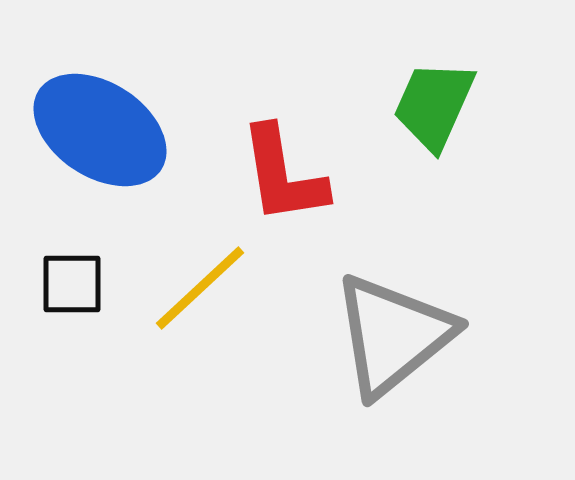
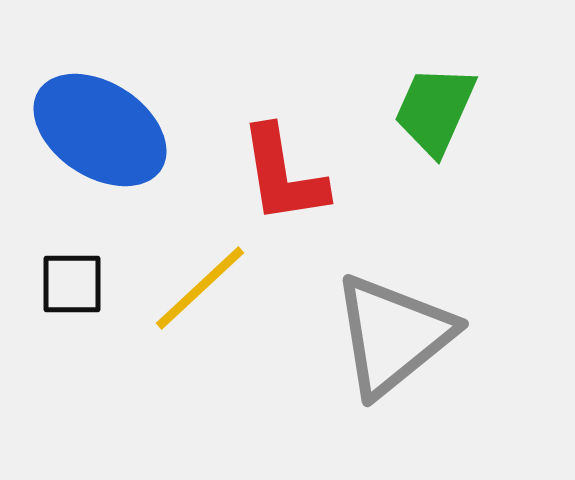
green trapezoid: moved 1 px right, 5 px down
